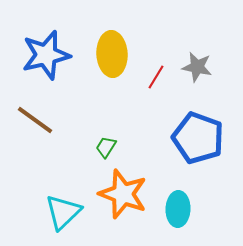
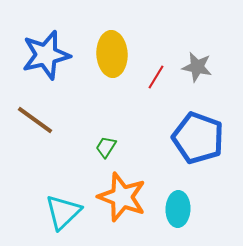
orange star: moved 1 px left, 3 px down
